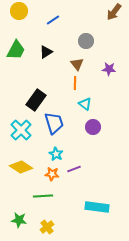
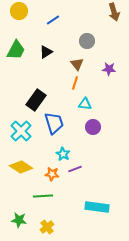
brown arrow: rotated 54 degrees counterclockwise
gray circle: moved 1 px right
orange line: rotated 16 degrees clockwise
cyan triangle: rotated 32 degrees counterclockwise
cyan cross: moved 1 px down
cyan star: moved 7 px right
purple line: moved 1 px right
